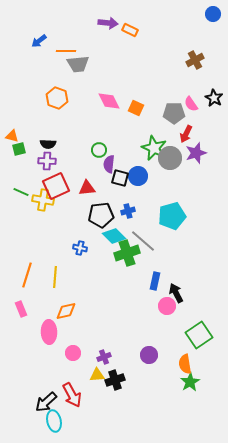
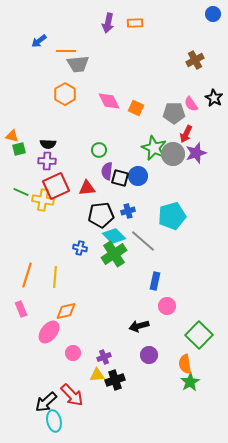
purple arrow at (108, 23): rotated 96 degrees clockwise
orange rectangle at (130, 30): moved 5 px right, 7 px up; rotated 28 degrees counterclockwise
orange hexagon at (57, 98): moved 8 px right, 4 px up; rotated 10 degrees clockwise
gray circle at (170, 158): moved 3 px right, 4 px up
purple semicircle at (109, 164): moved 2 px left, 7 px down
green cross at (127, 253): moved 13 px left, 1 px down; rotated 15 degrees counterclockwise
black arrow at (176, 293): moved 37 px left, 33 px down; rotated 78 degrees counterclockwise
pink ellipse at (49, 332): rotated 40 degrees clockwise
green square at (199, 335): rotated 12 degrees counterclockwise
red arrow at (72, 395): rotated 15 degrees counterclockwise
